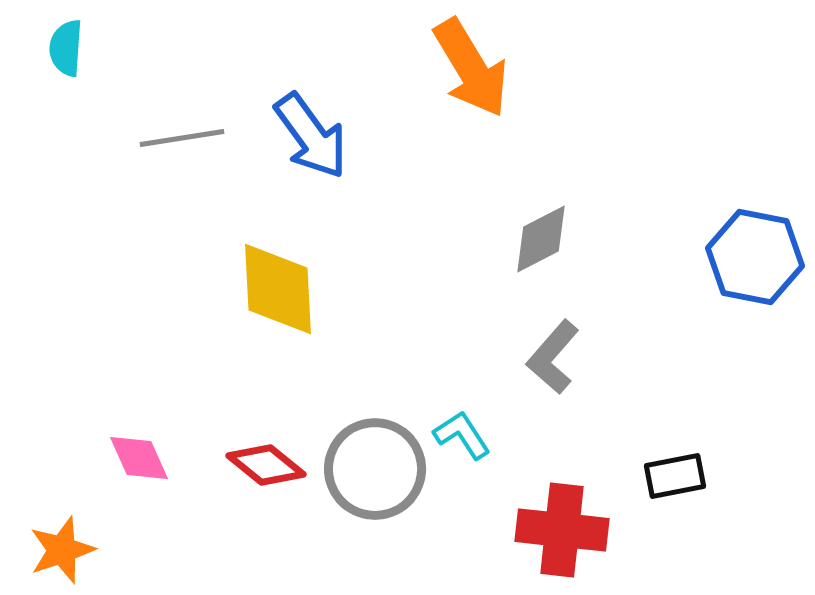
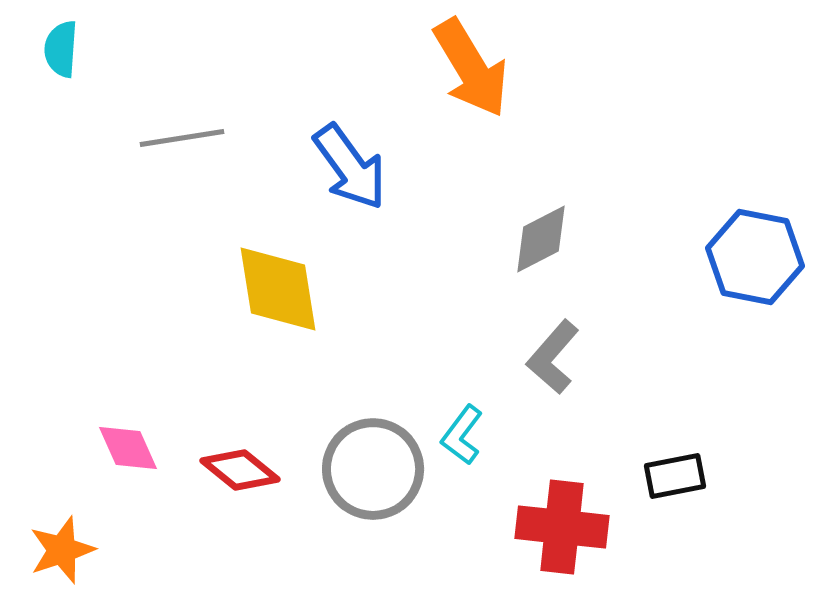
cyan semicircle: moved 5 px left, 1 px down
blue arrow: moved 39 px right, 31 px down
yellow diamond: rotated 6 degrees counterclockwise
cyan L-shape: rotated 110 degrees counterclockwise
pink diamond: moved 11 px left, 10 px up
red diamond: moved 26 px left, 5 px down
gray circle: moved 2 px left
red cross: moved 3 px up
